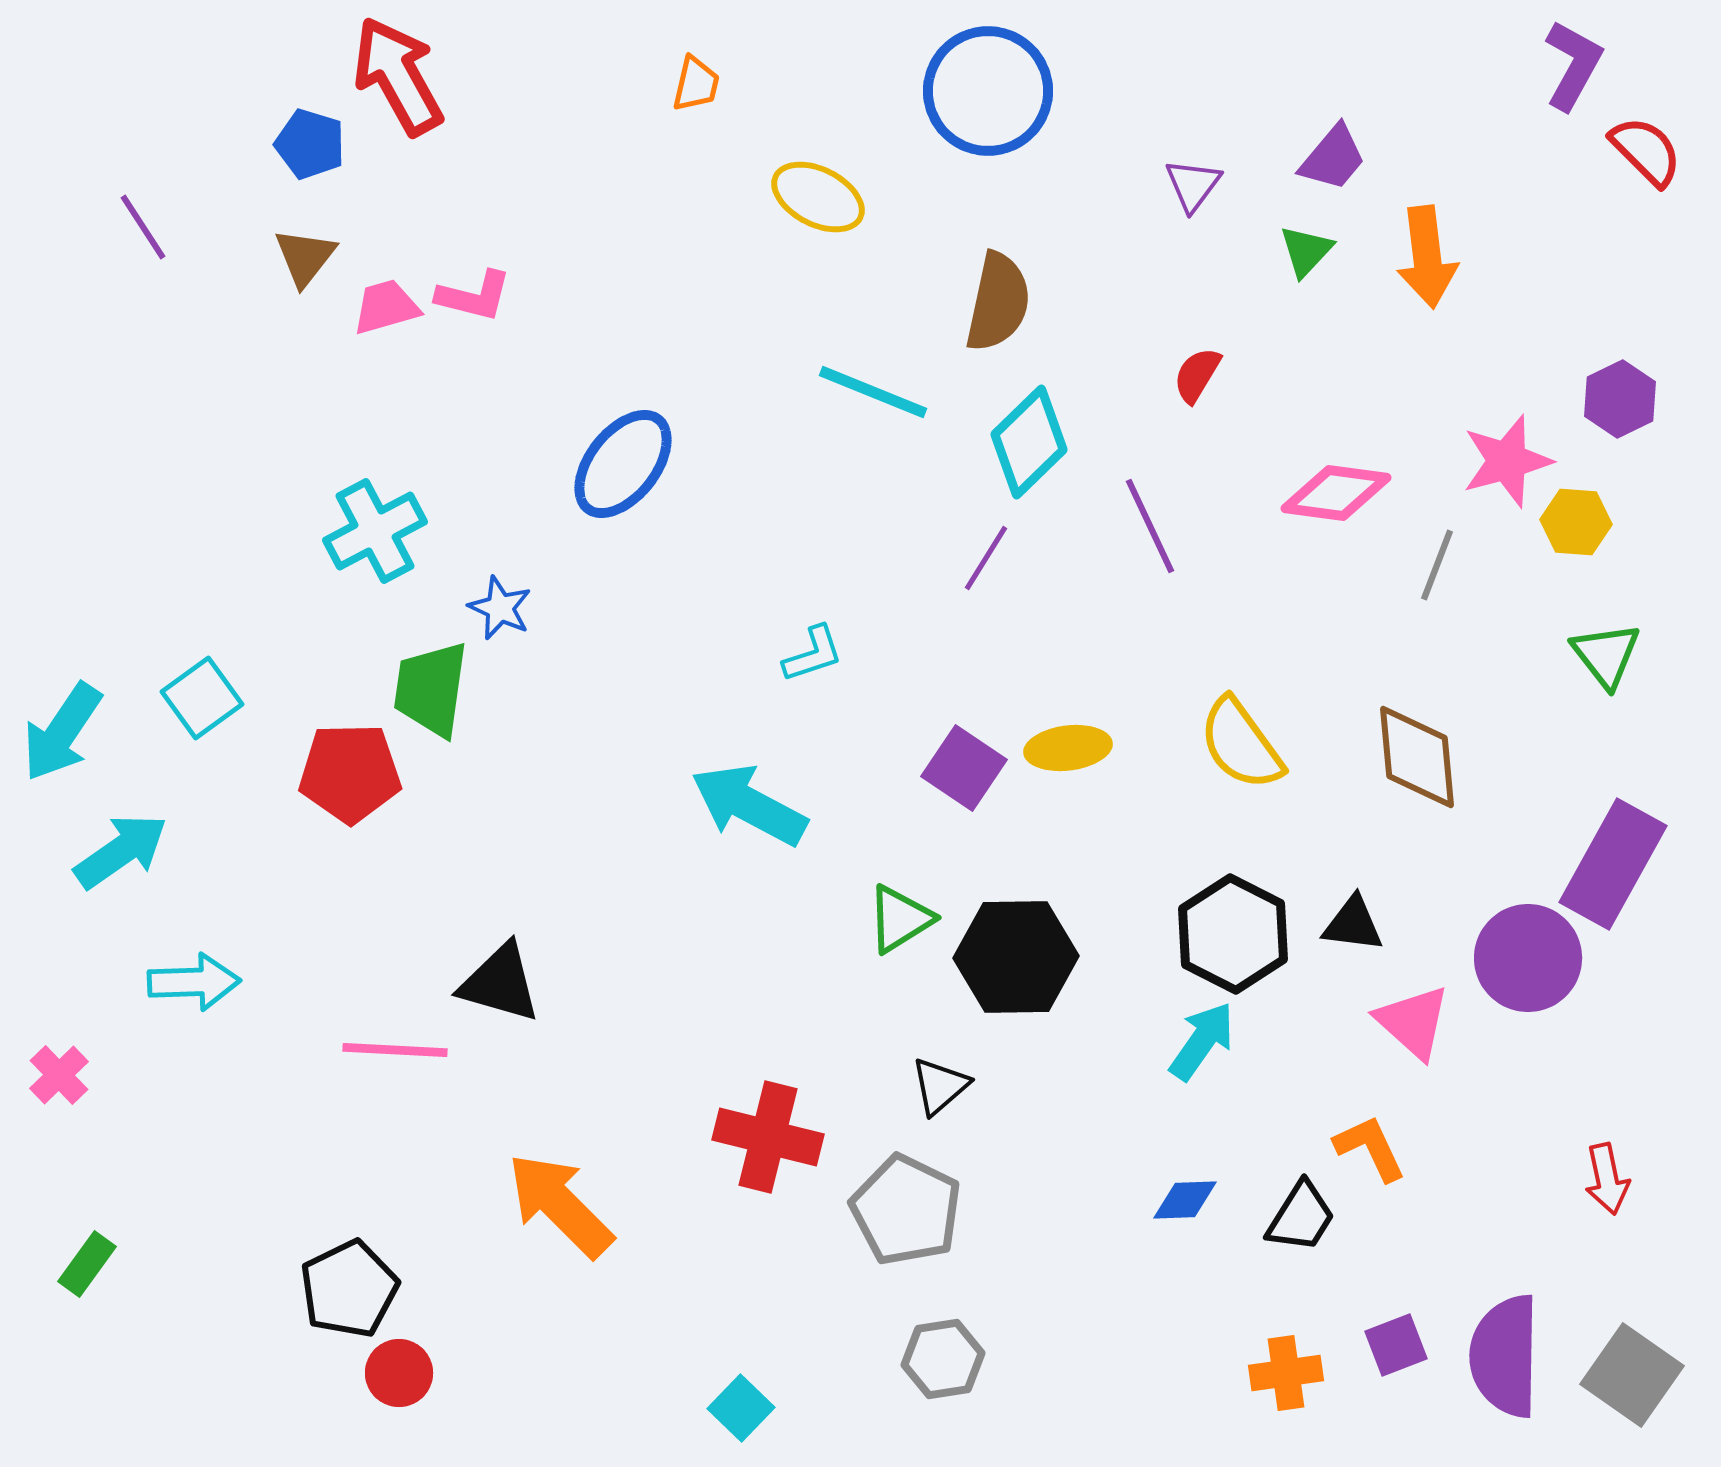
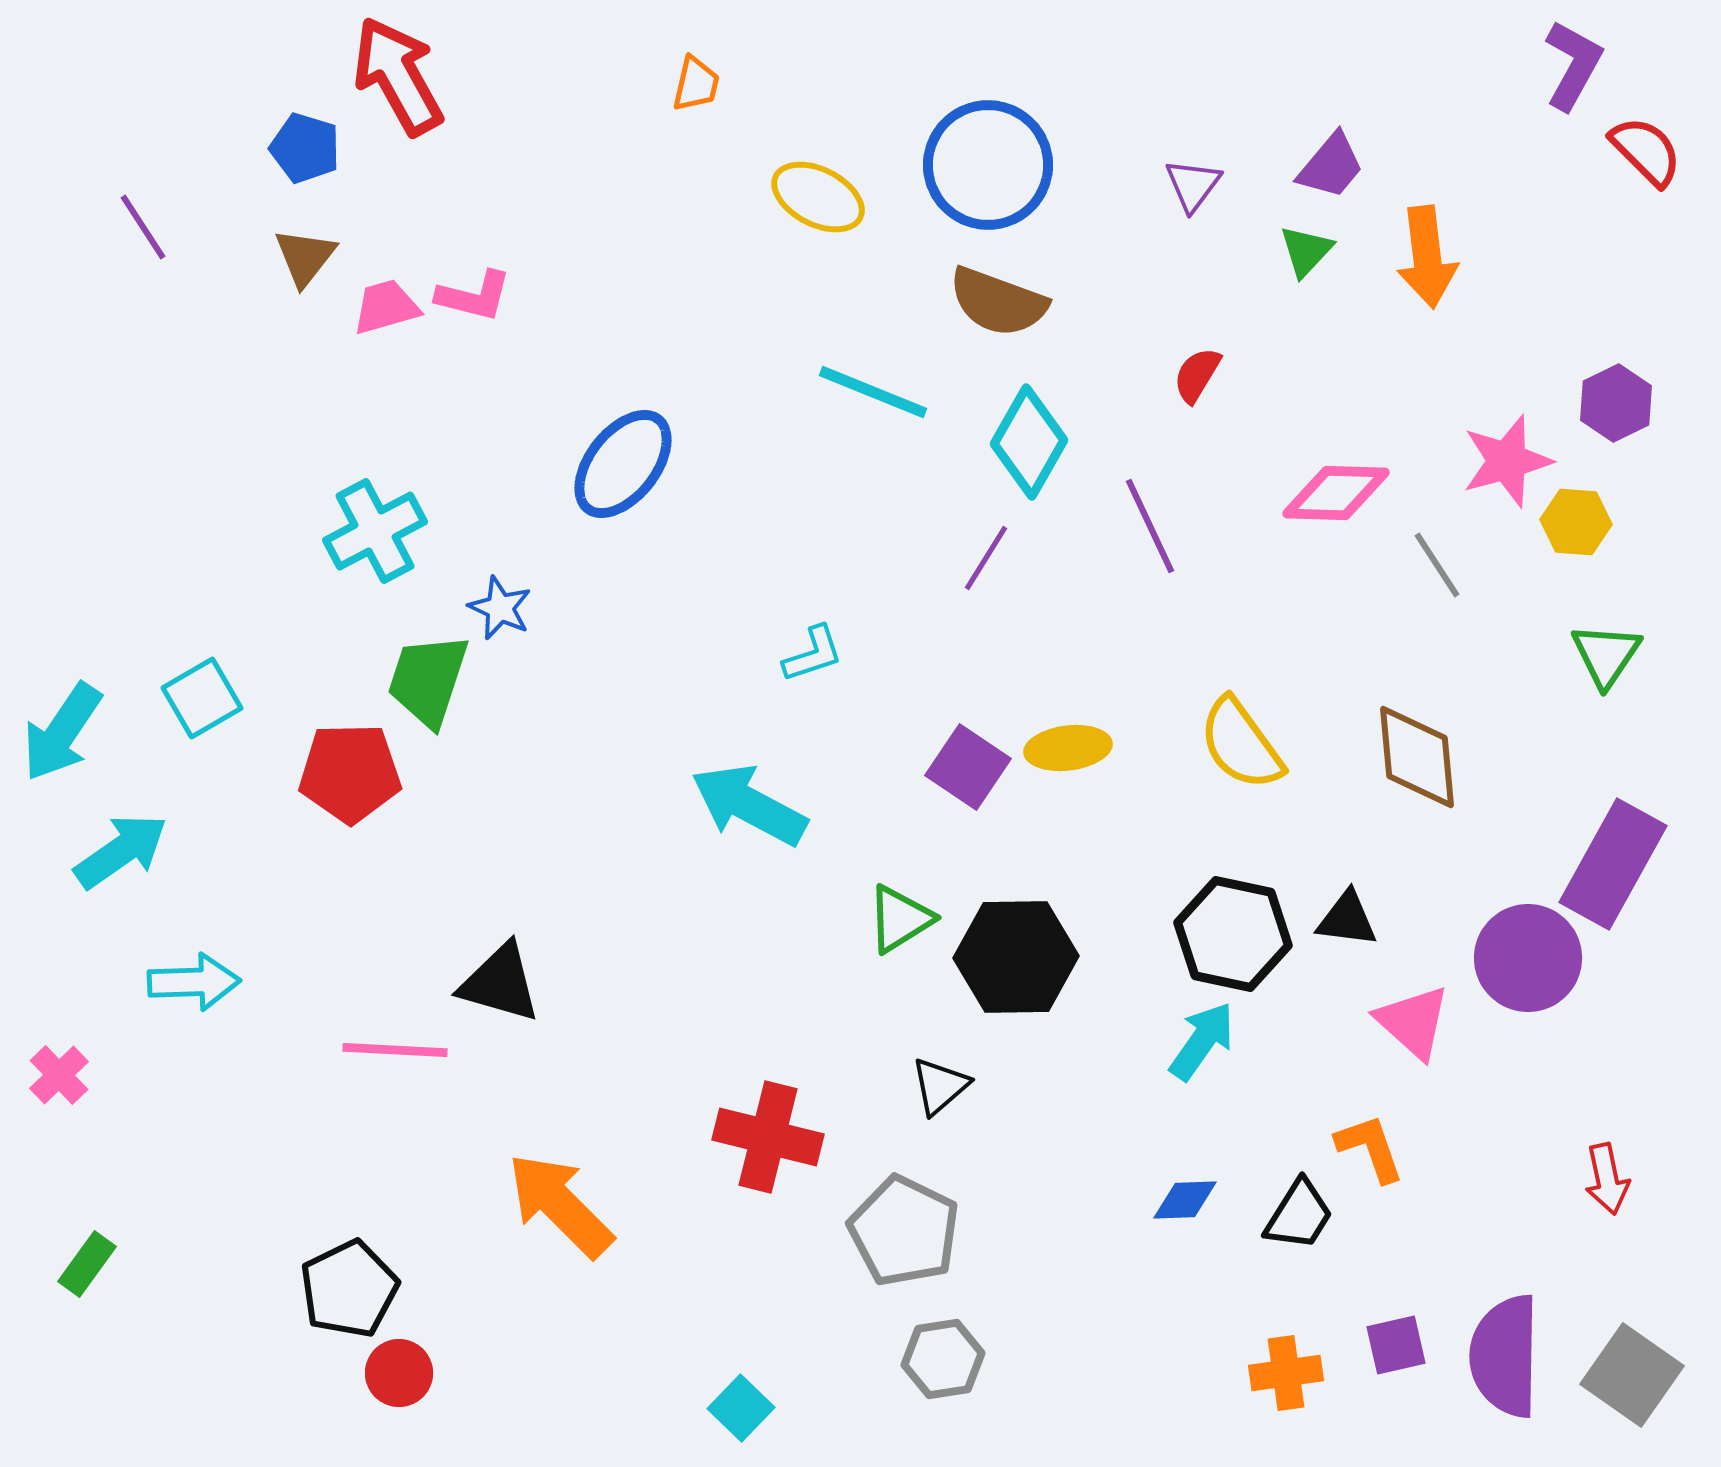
blue circle at (988, 91): moved 74 px down
blue pentagon at (310, 144): moved 5 px left, 4 px down
purple trapezoid at (1333, 158): moved 2 px left, 8 px down
brown semicircle at (998, 302): rotated 98 degrees clockwise
purple hexagon at (1620, 399): moved 4 px left, 4 px down
cyan diamond at (1029, 442): rotated 16 degrees counterclockwise
pink diamond at (1336, 493): rotated 6 degrees counterclockwise
gray line at (1437, 565): rotated 54 degrees counterclockwise
green triangle at (1606, 655): rotated 12 degrees clockwise
green trapezoid at (431, 689): moved 3 px left, 9 px up; rotated 10 degrees clockwise
cyan square at (202, 698): rotated 6 degrees clockwise
purple square at (964, 768): moved 4 px right, 1 px up
black triangle at (1353, 924): moved 6 px left, 5 px up
black hexagon at (1233, 934): rotated 15 degrees counterclockwise
orange L-shape at (1370, 1148): rotated 6 degrees clockwise
gray pentagon at (906, 1210): moved 2 px left, 21 px down
black trapezoid at (1301, 1217): moved 2 px left, 2 px up
purple square at (1396, 1345): rotated 8 degrees clockwise
